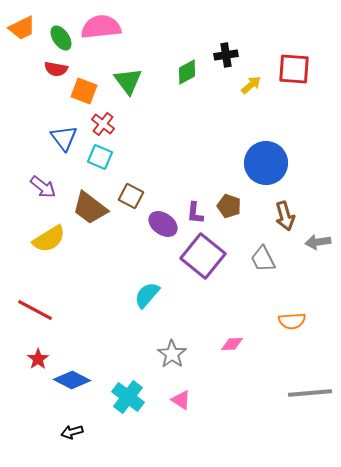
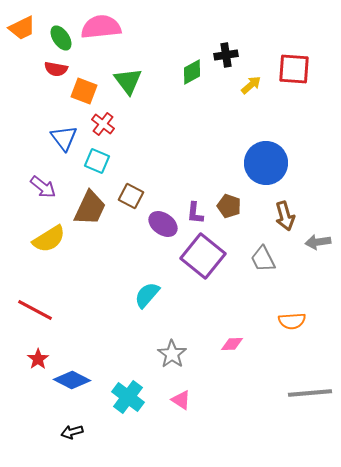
green diamond: moved 5 px right
cyan square: moved 3 px left, 4 px down
brown trapezoid: rotated 102 degrees counterclockwise
